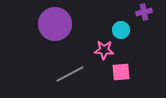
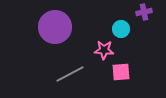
purple circle: moved 3 px down
cyan circle: moved 1 px up
